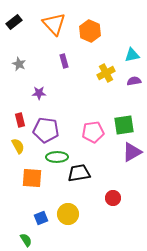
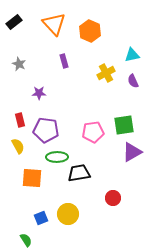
purple semicircle: moved 1 px left; rotated 104 degrees counterclockwise
